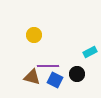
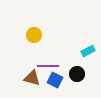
cyan rectangle: moved 2 px left, 1 px up
brown triangle: moved 1 px down
